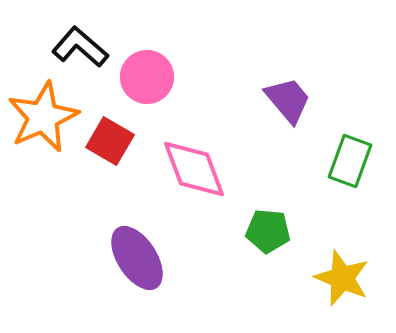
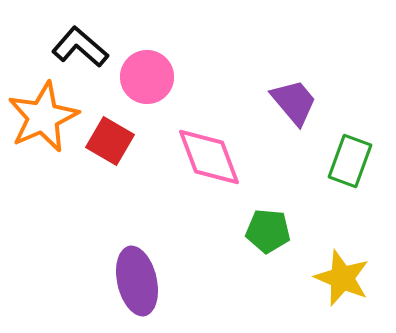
purple trapezoid: moved 6 px right, 2 px down
pink diamond: moved 15 px right, 12 px up
purple ellipse: moved 23 px down; rotated 20 degrees clockwise
